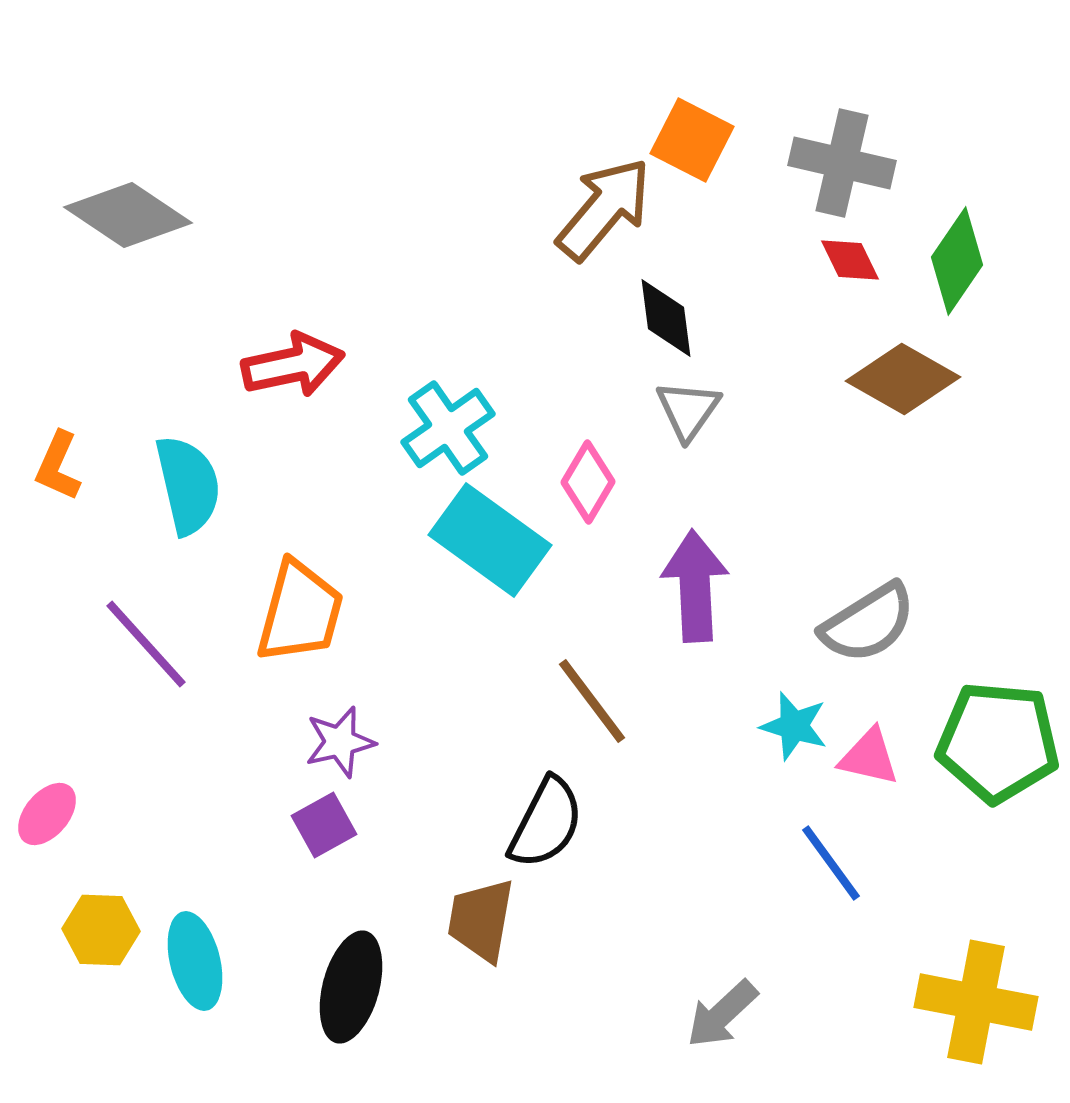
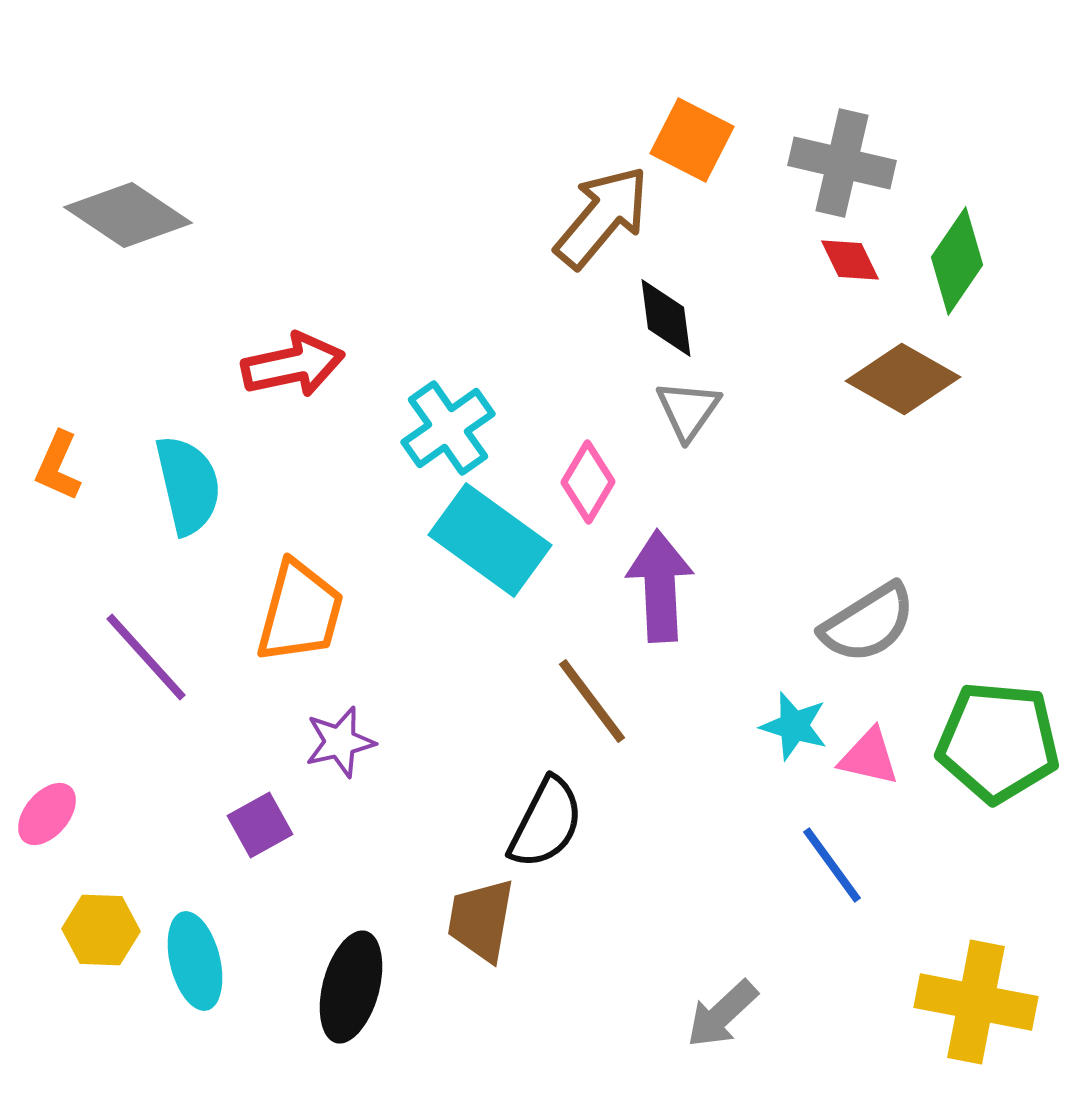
brown arrow: moved 2 px left, 8 px down
purple arrow: moved 35 px left
purple line: moved 13 px down
purple square: moved 64 px left
blue line: moved 1 px right, 2 px down
